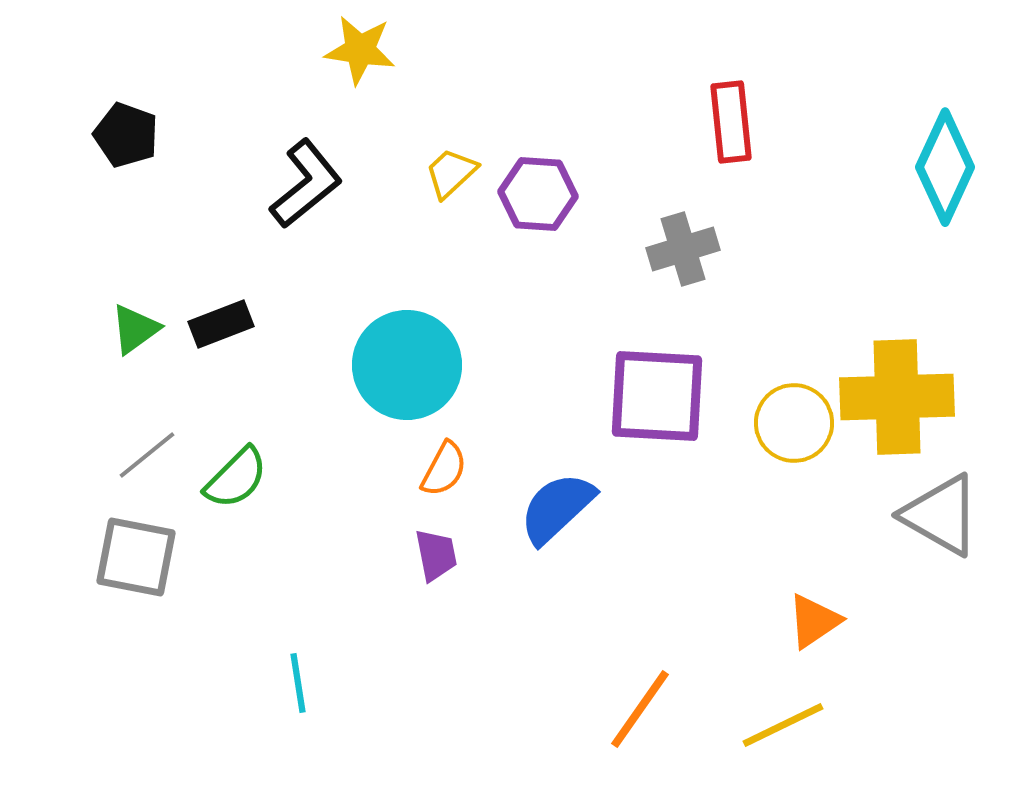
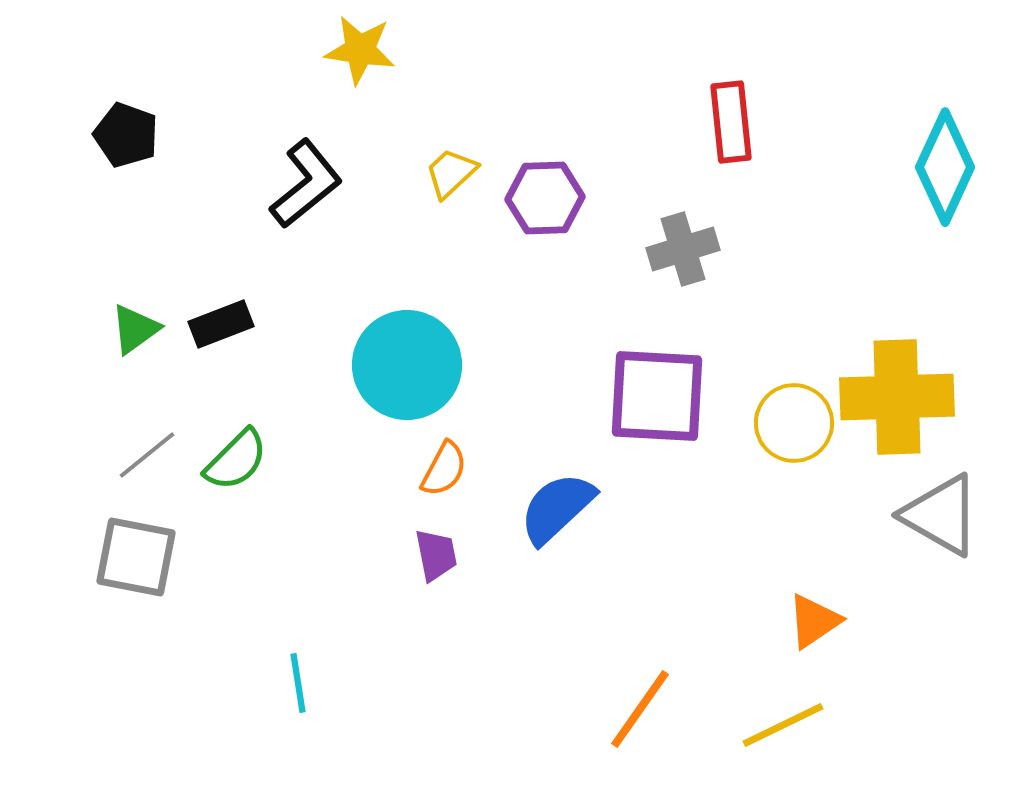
purple hexagon: moved 7 px right, 4 px down; rotated 6 degrees counterclockwise
green semicircle: moved 18 px up
